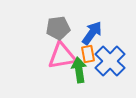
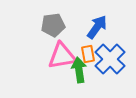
gray pentagon: moved 5 px left, 3 px up
blue arrow: moved 5 px right, 6 px up
blue cross: moved 2 px up
